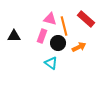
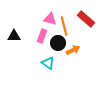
orange arrow: moved 6 px left, 3 px down
cyan triangle: moved 3 px left
